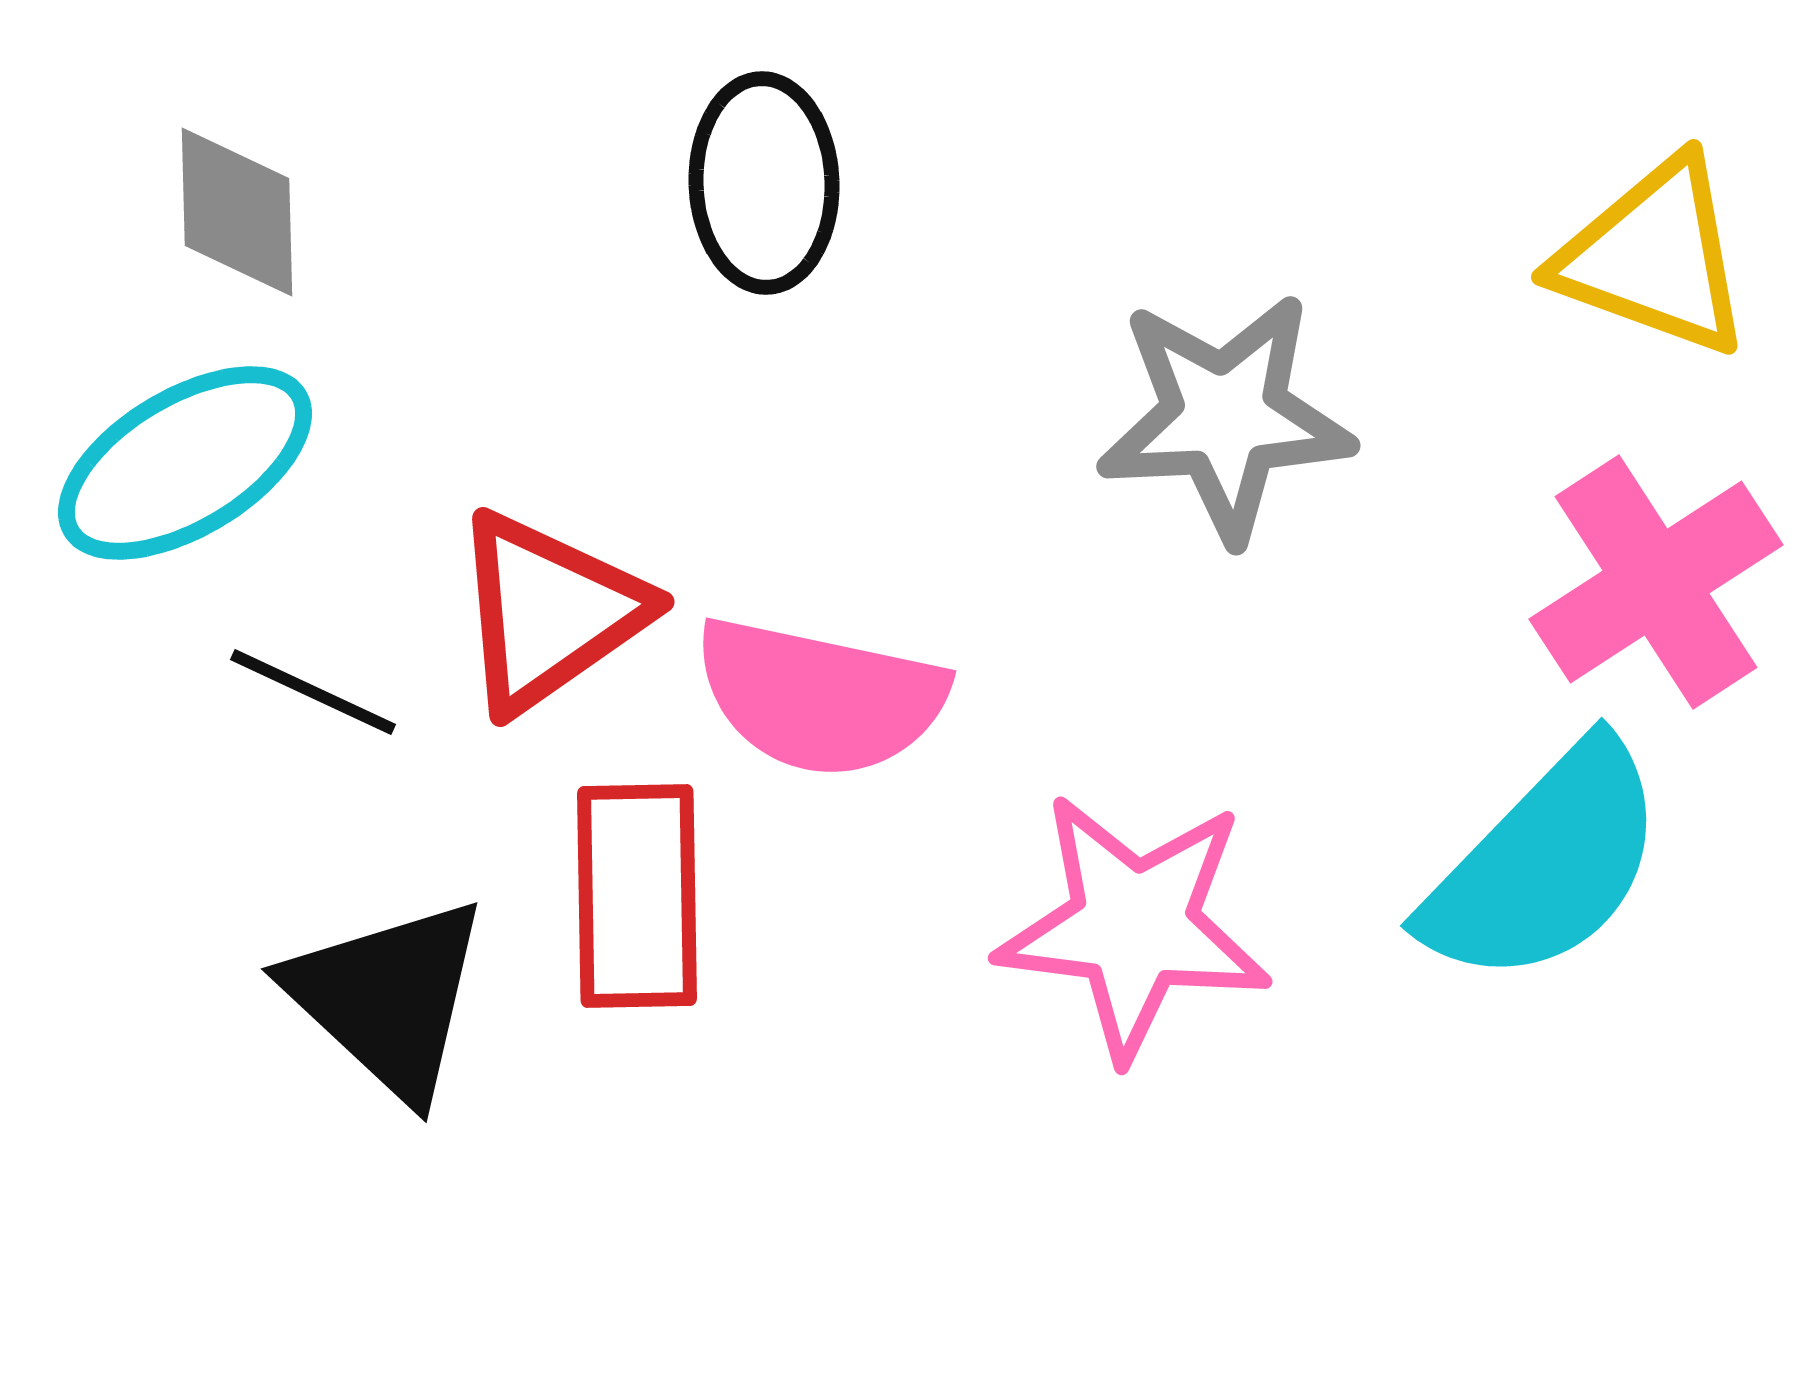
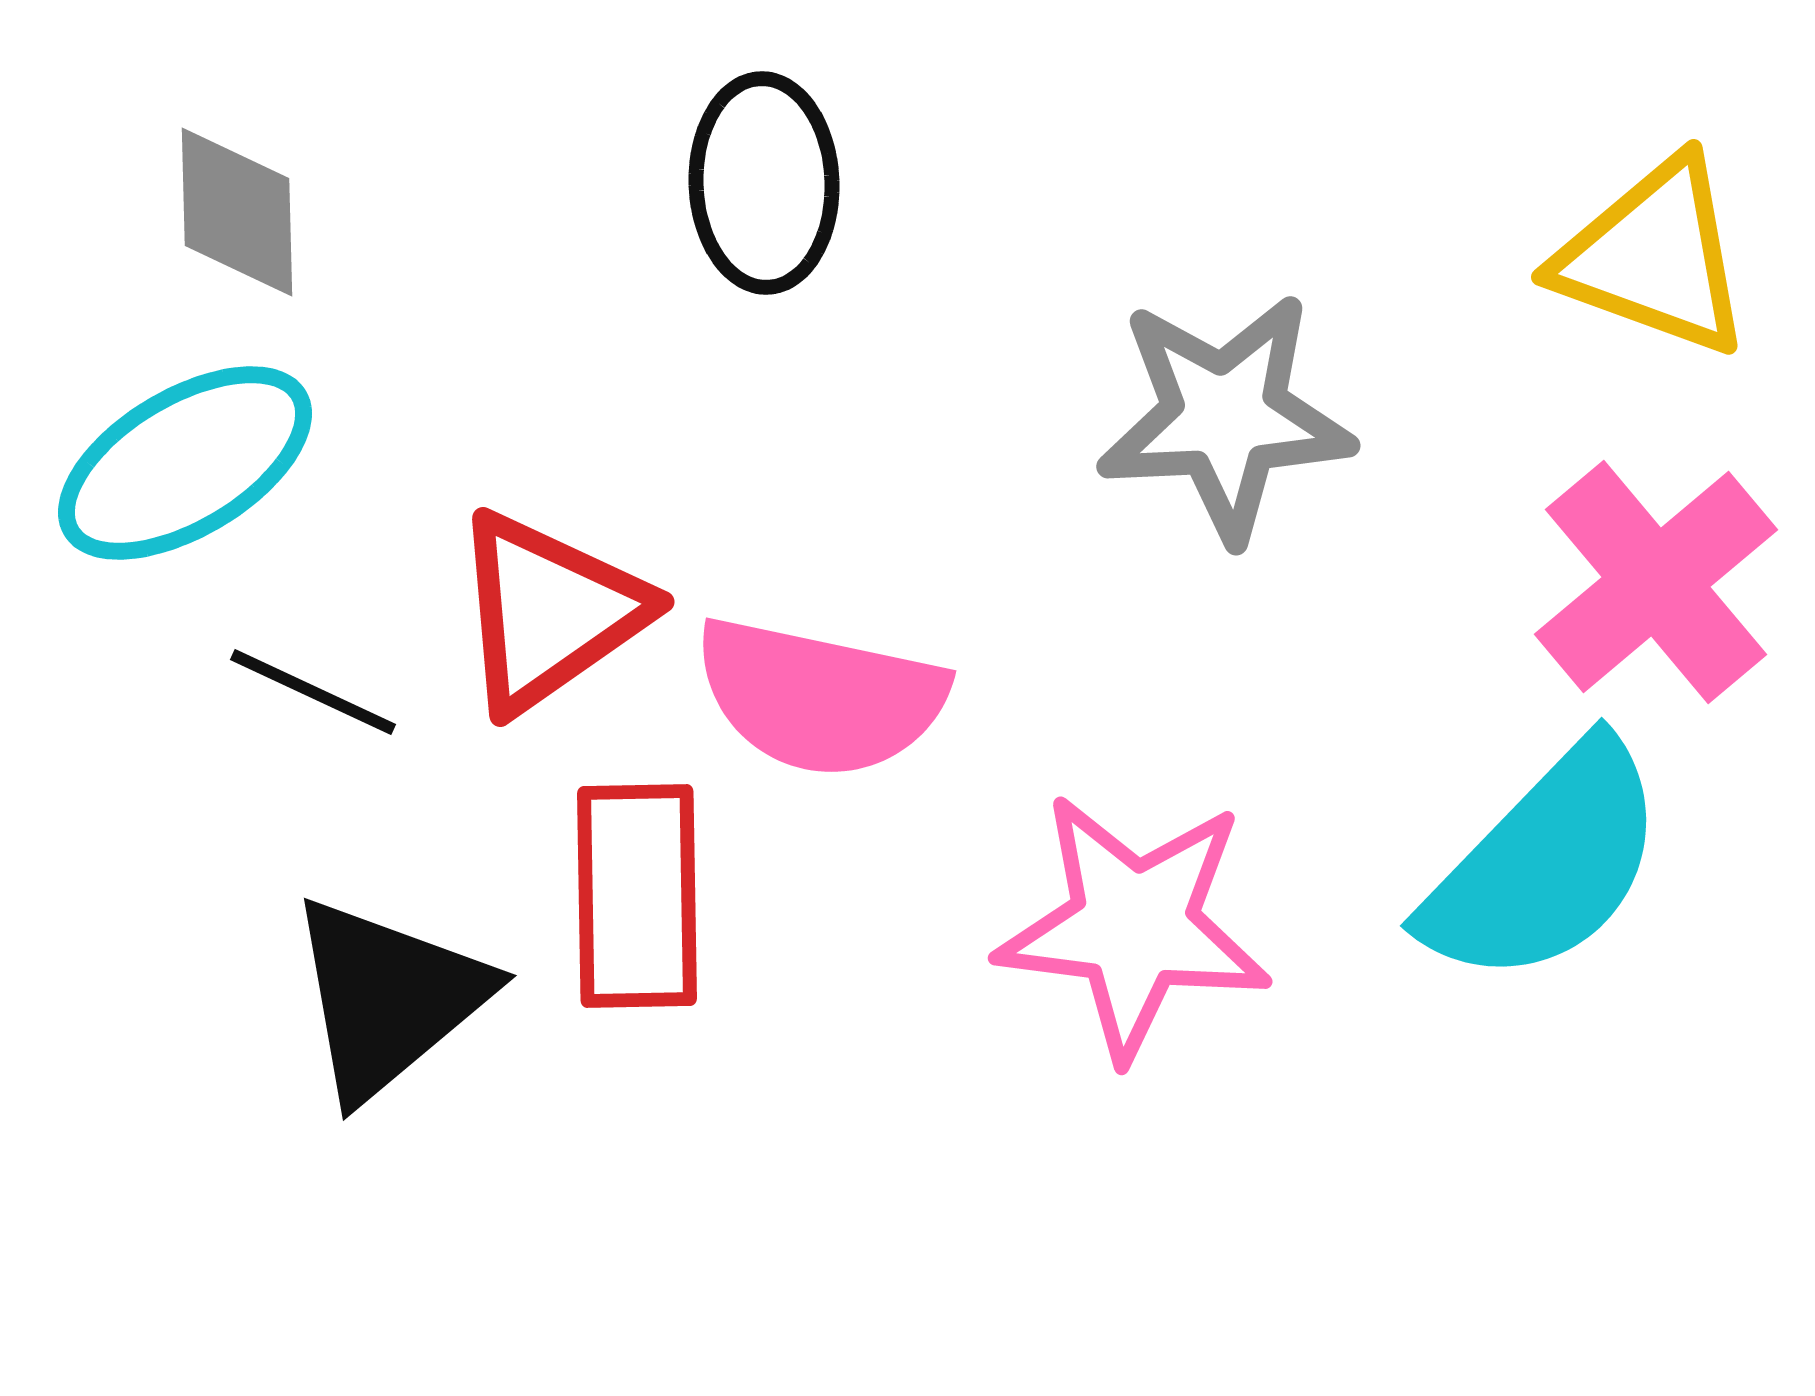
pink cross: rotated 7 degrees counterclockwise
black triangle: rotated 37 degrees clockwise
